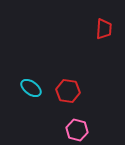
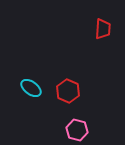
red trapezoid: moved 1 px left
red hexagon: rotated 15 degrees clockwise
